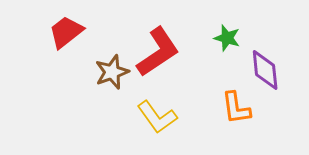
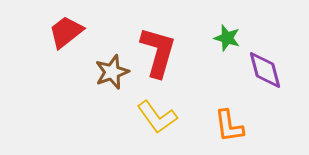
red L-shape: rotated 40 degrees counterclockwise
purple diamond: rotated 9 degrees counterclockwise
orange L-shape: moved 7 px left, 18 px down
